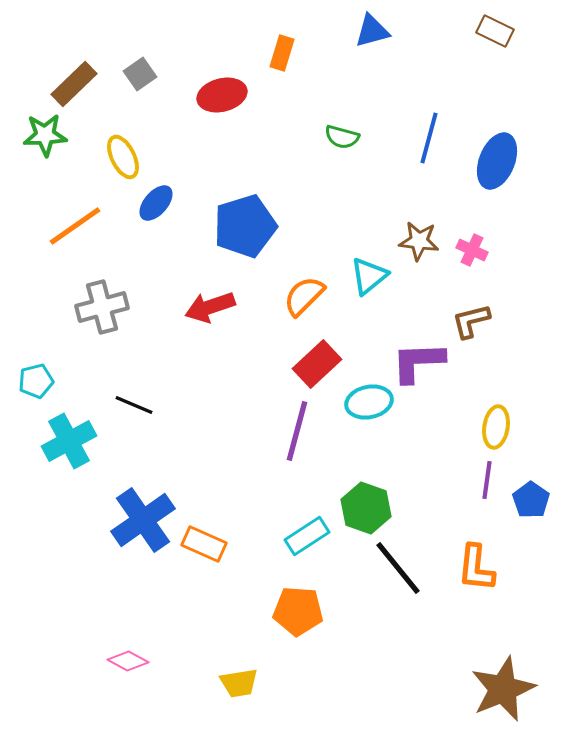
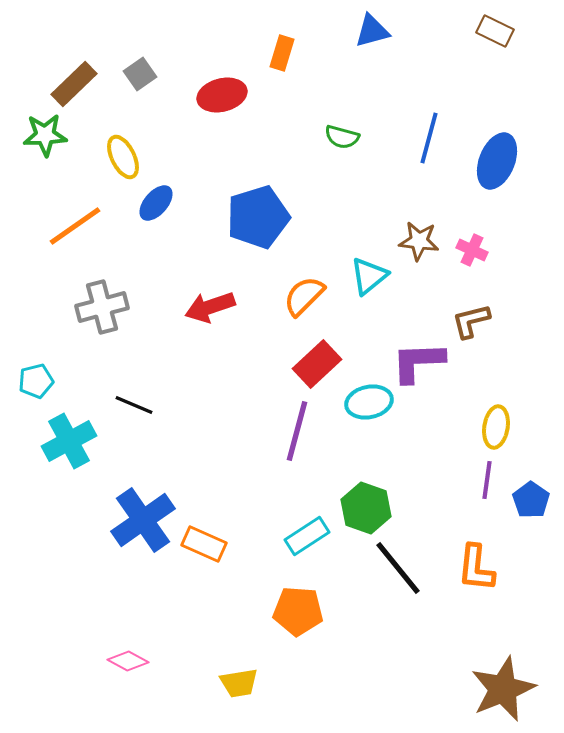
blue pentagon at (245, 226): moved 13 px right, 9 px up
